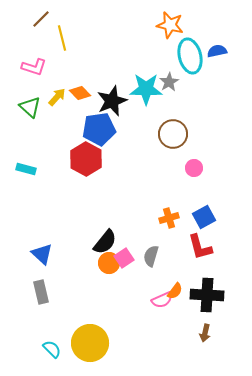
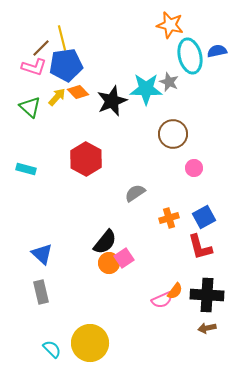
brown line: moved 29 px down
gray star: rotated 18 degrees counterclockwise
orange diamond: moved 2 px left, 1 px up
blue pentagon: moved 33 px left, 64 px up
gray semicircle: moved 16 px left, 63 px up; rotated 40 degrees clockwise
brown arrow: moved 2 px right, 5 px up; rotated 66 degrees clockwise
